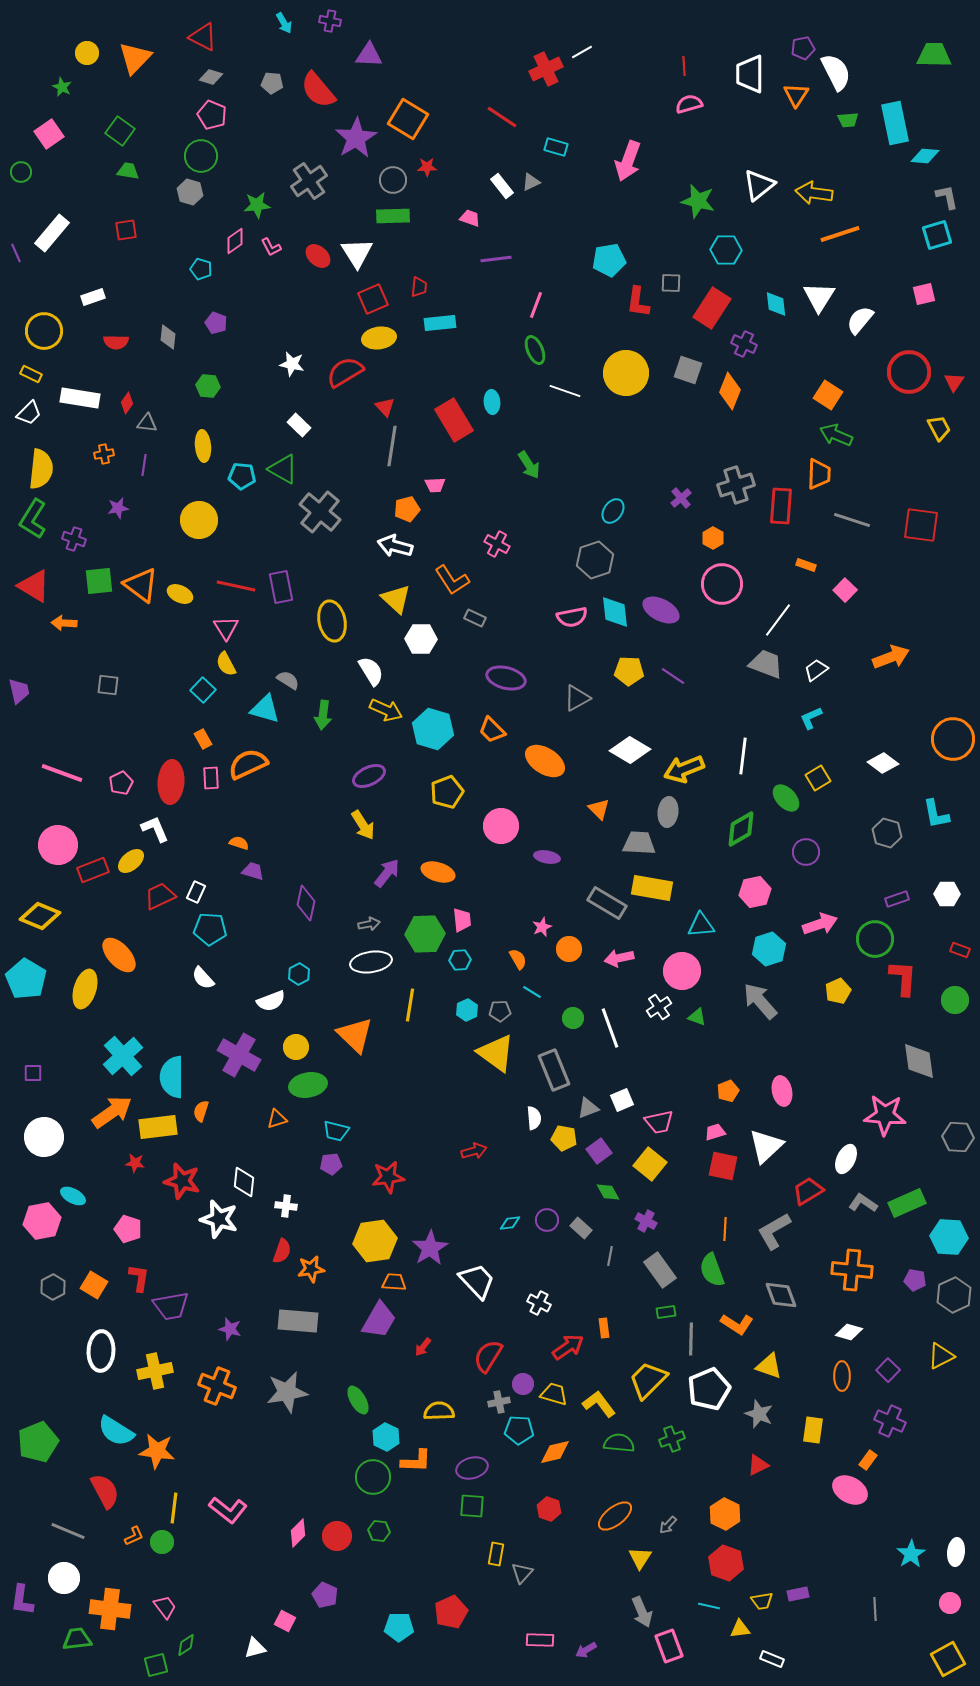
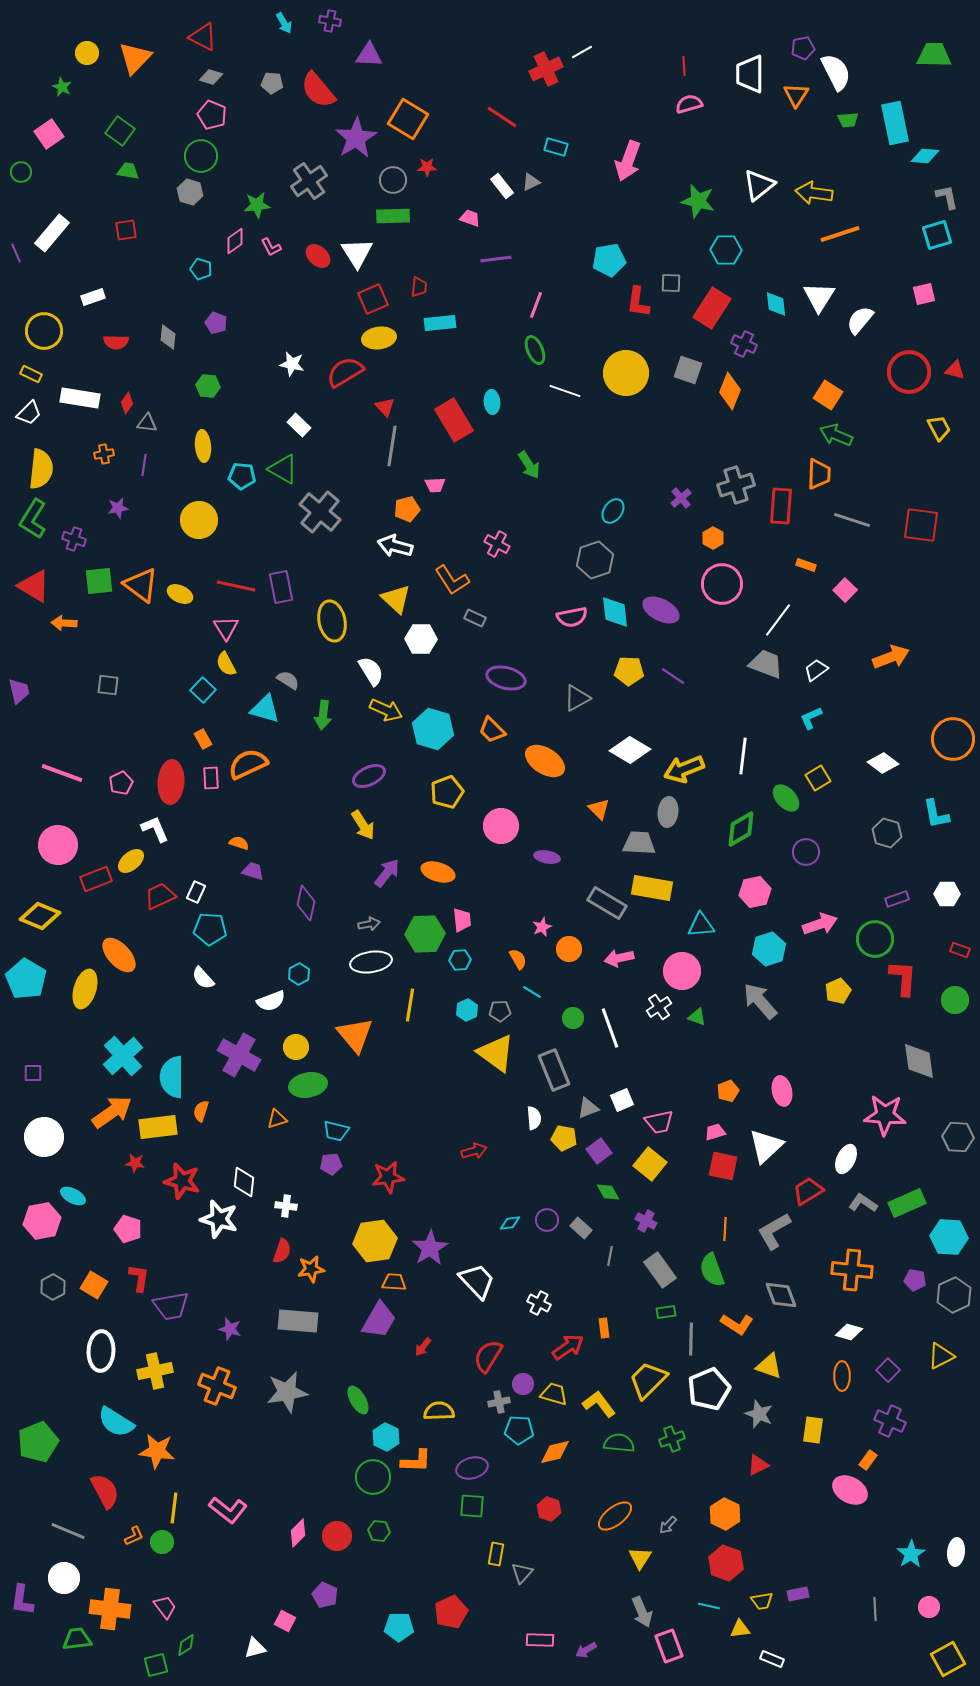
red triangle at (954, 382): moved 1 px right, 12 px up; rotated 50 degrees counterclockwise
red rectangle at (93, 870): moved 3 px right, 9 px down
orange triangle at (355, 1035): rotated 6 degrees clockwise
cyan semicircle at (116, 1431): moved 9 px up
pink circle at (950, 1603): moved 21 px left, 4 px down
